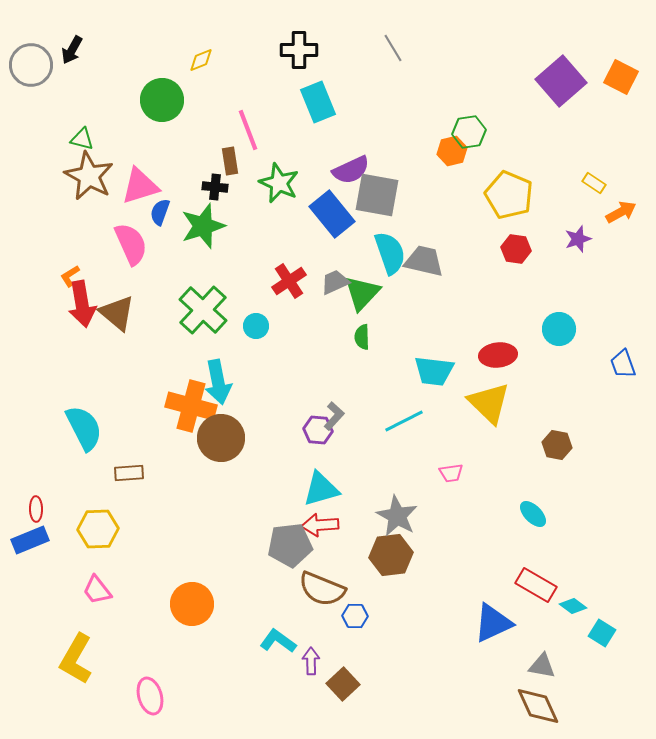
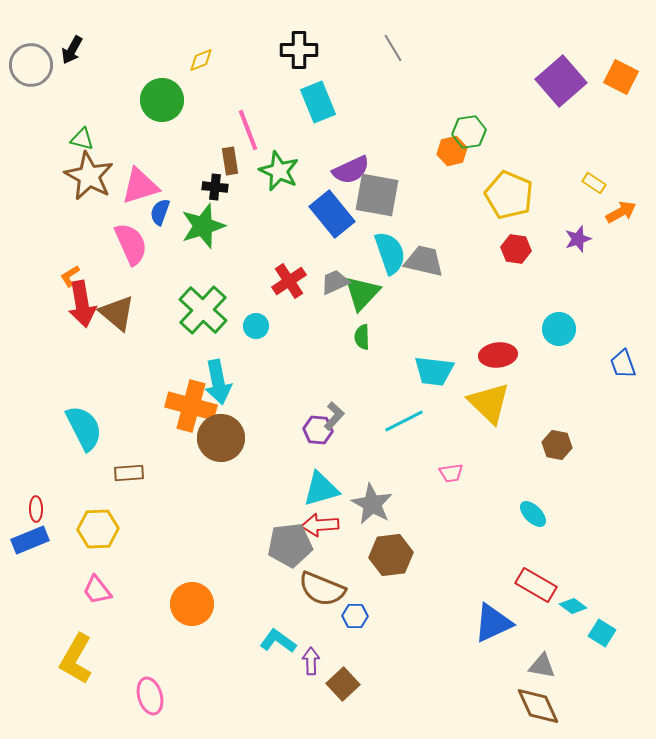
green star at (279, 183): moved 12 px up
gray star at (397, 516): moved 25 px left, 12 px up
